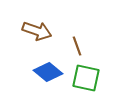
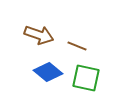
brown arrow: moved 2 px right, 4 px down
brown line: rotated 48 degrees counterclockwise
